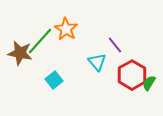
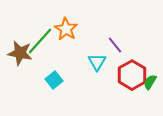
cyan triangle: rotated 12 degrees clockwise
green semicircle: moved 1 px right, 1 px up
